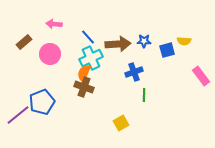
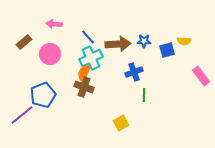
blue pentagon: moved 1 px right, 7 px up
purple line: moved 4 px right
